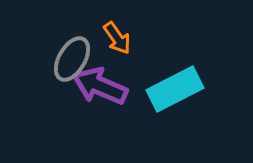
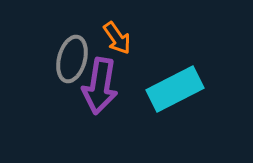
gray ellipse: rotated 15 degrees counterclockwise
purple arrow: rotated 104 degrees counterclockwise
